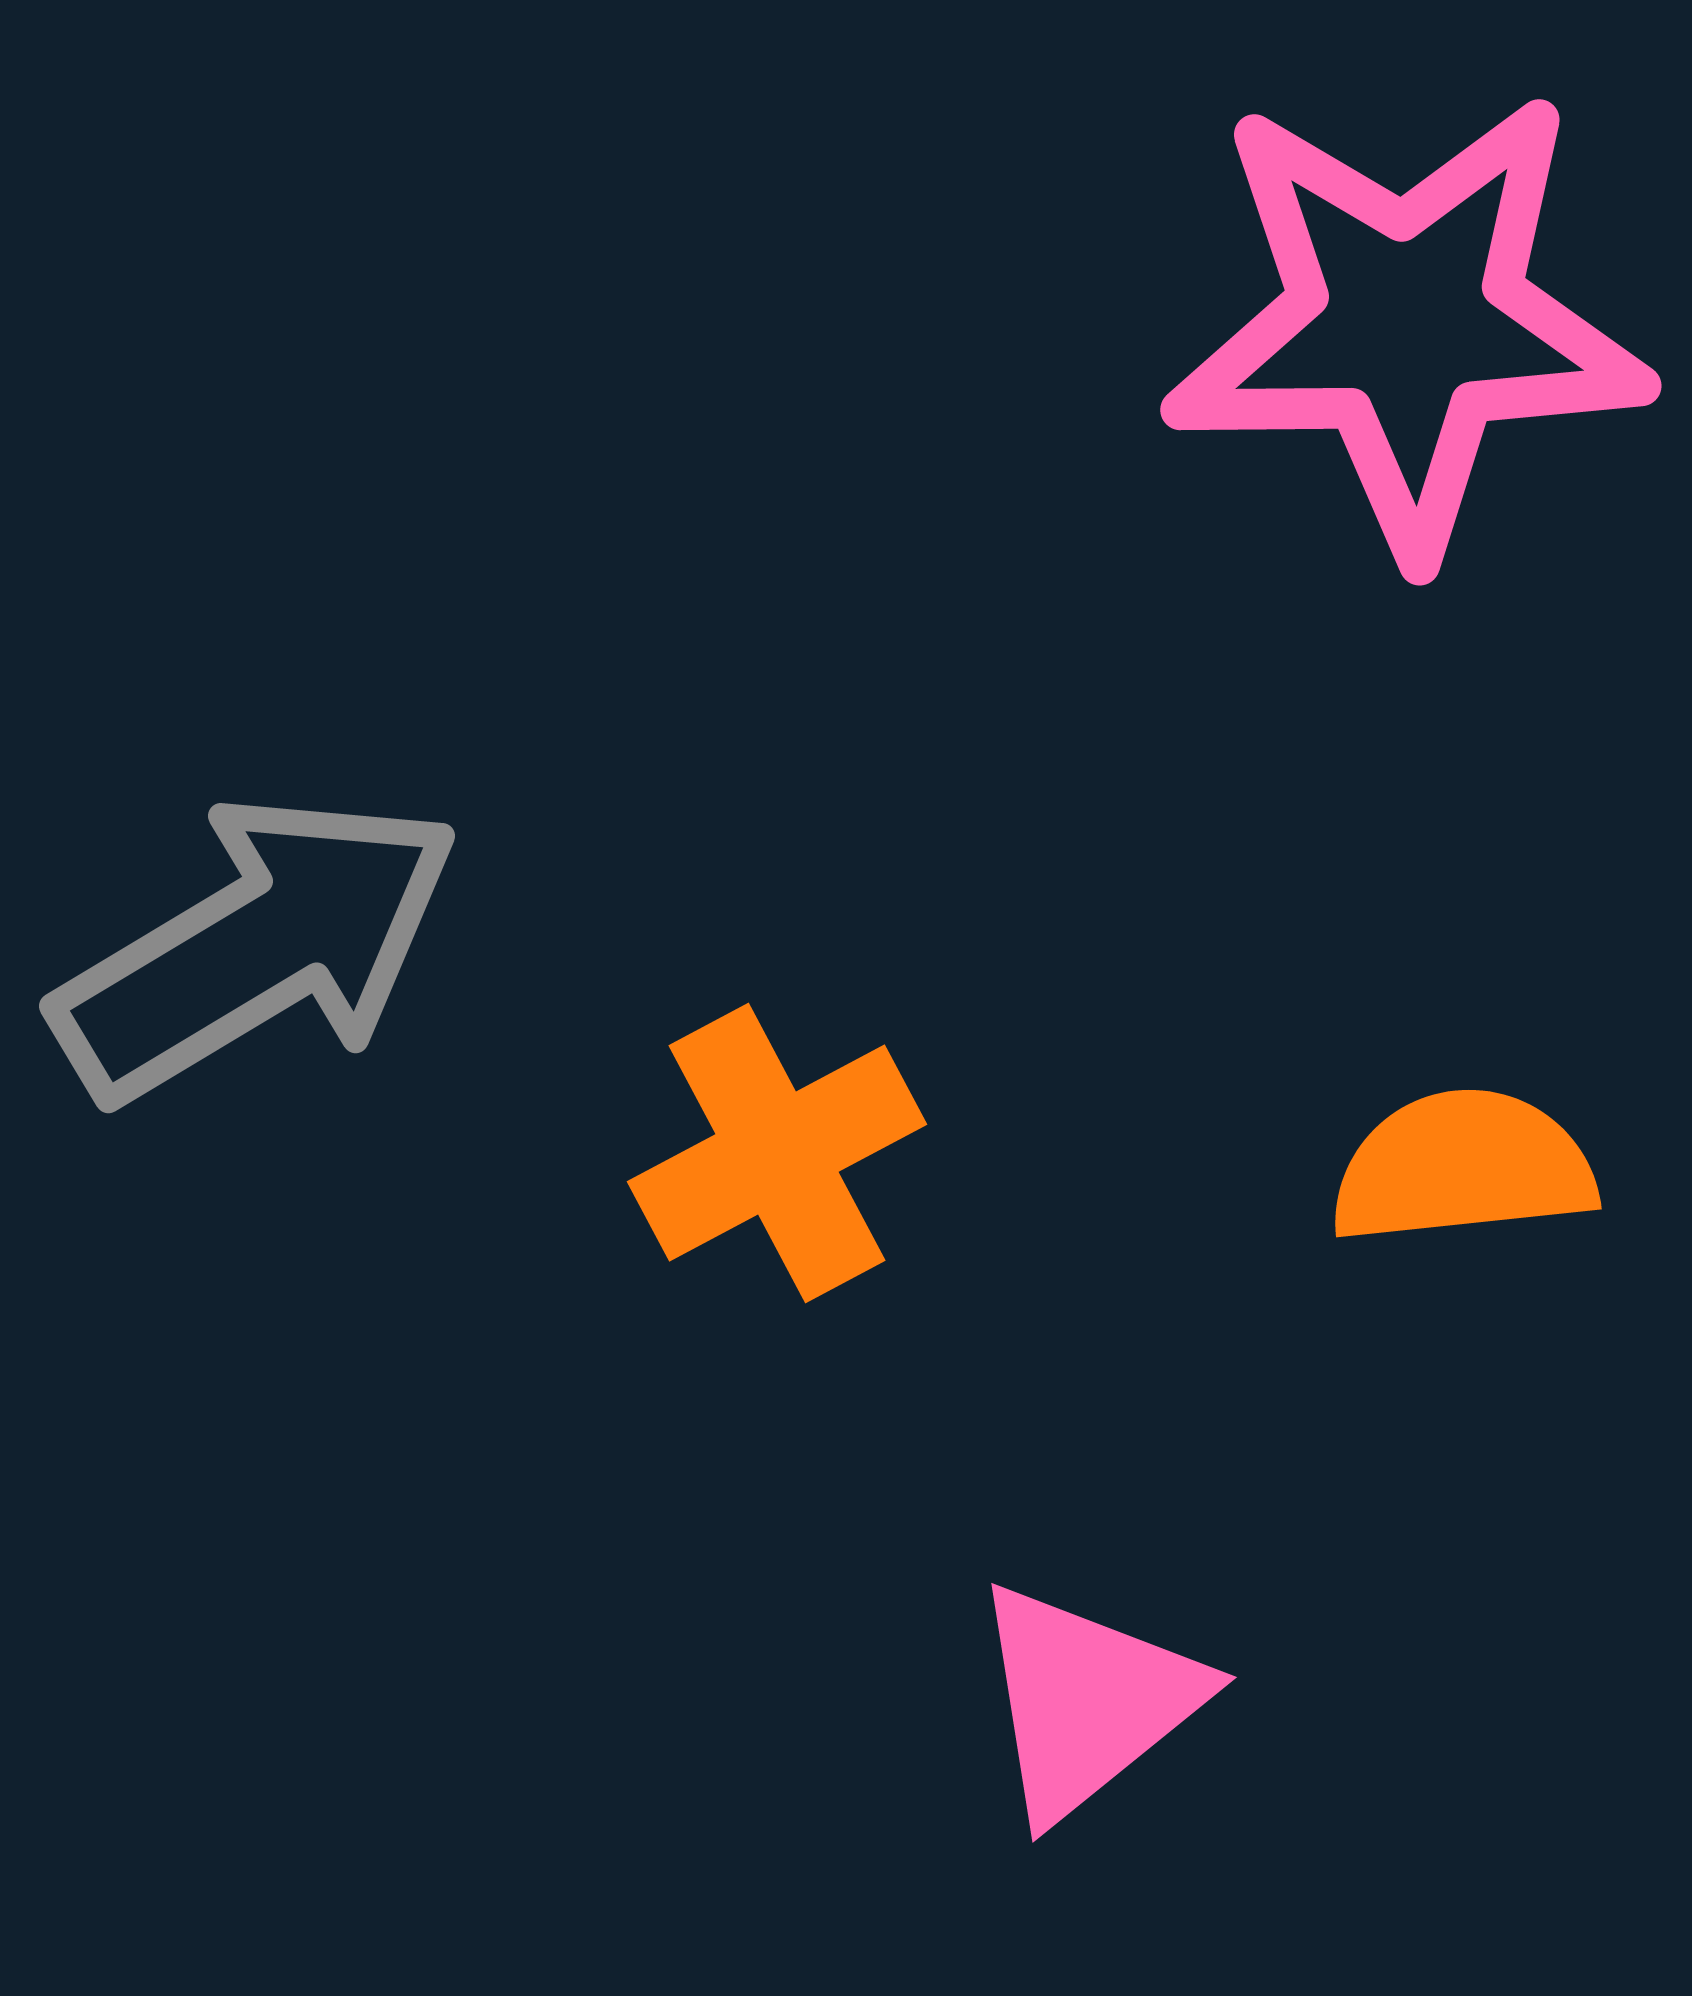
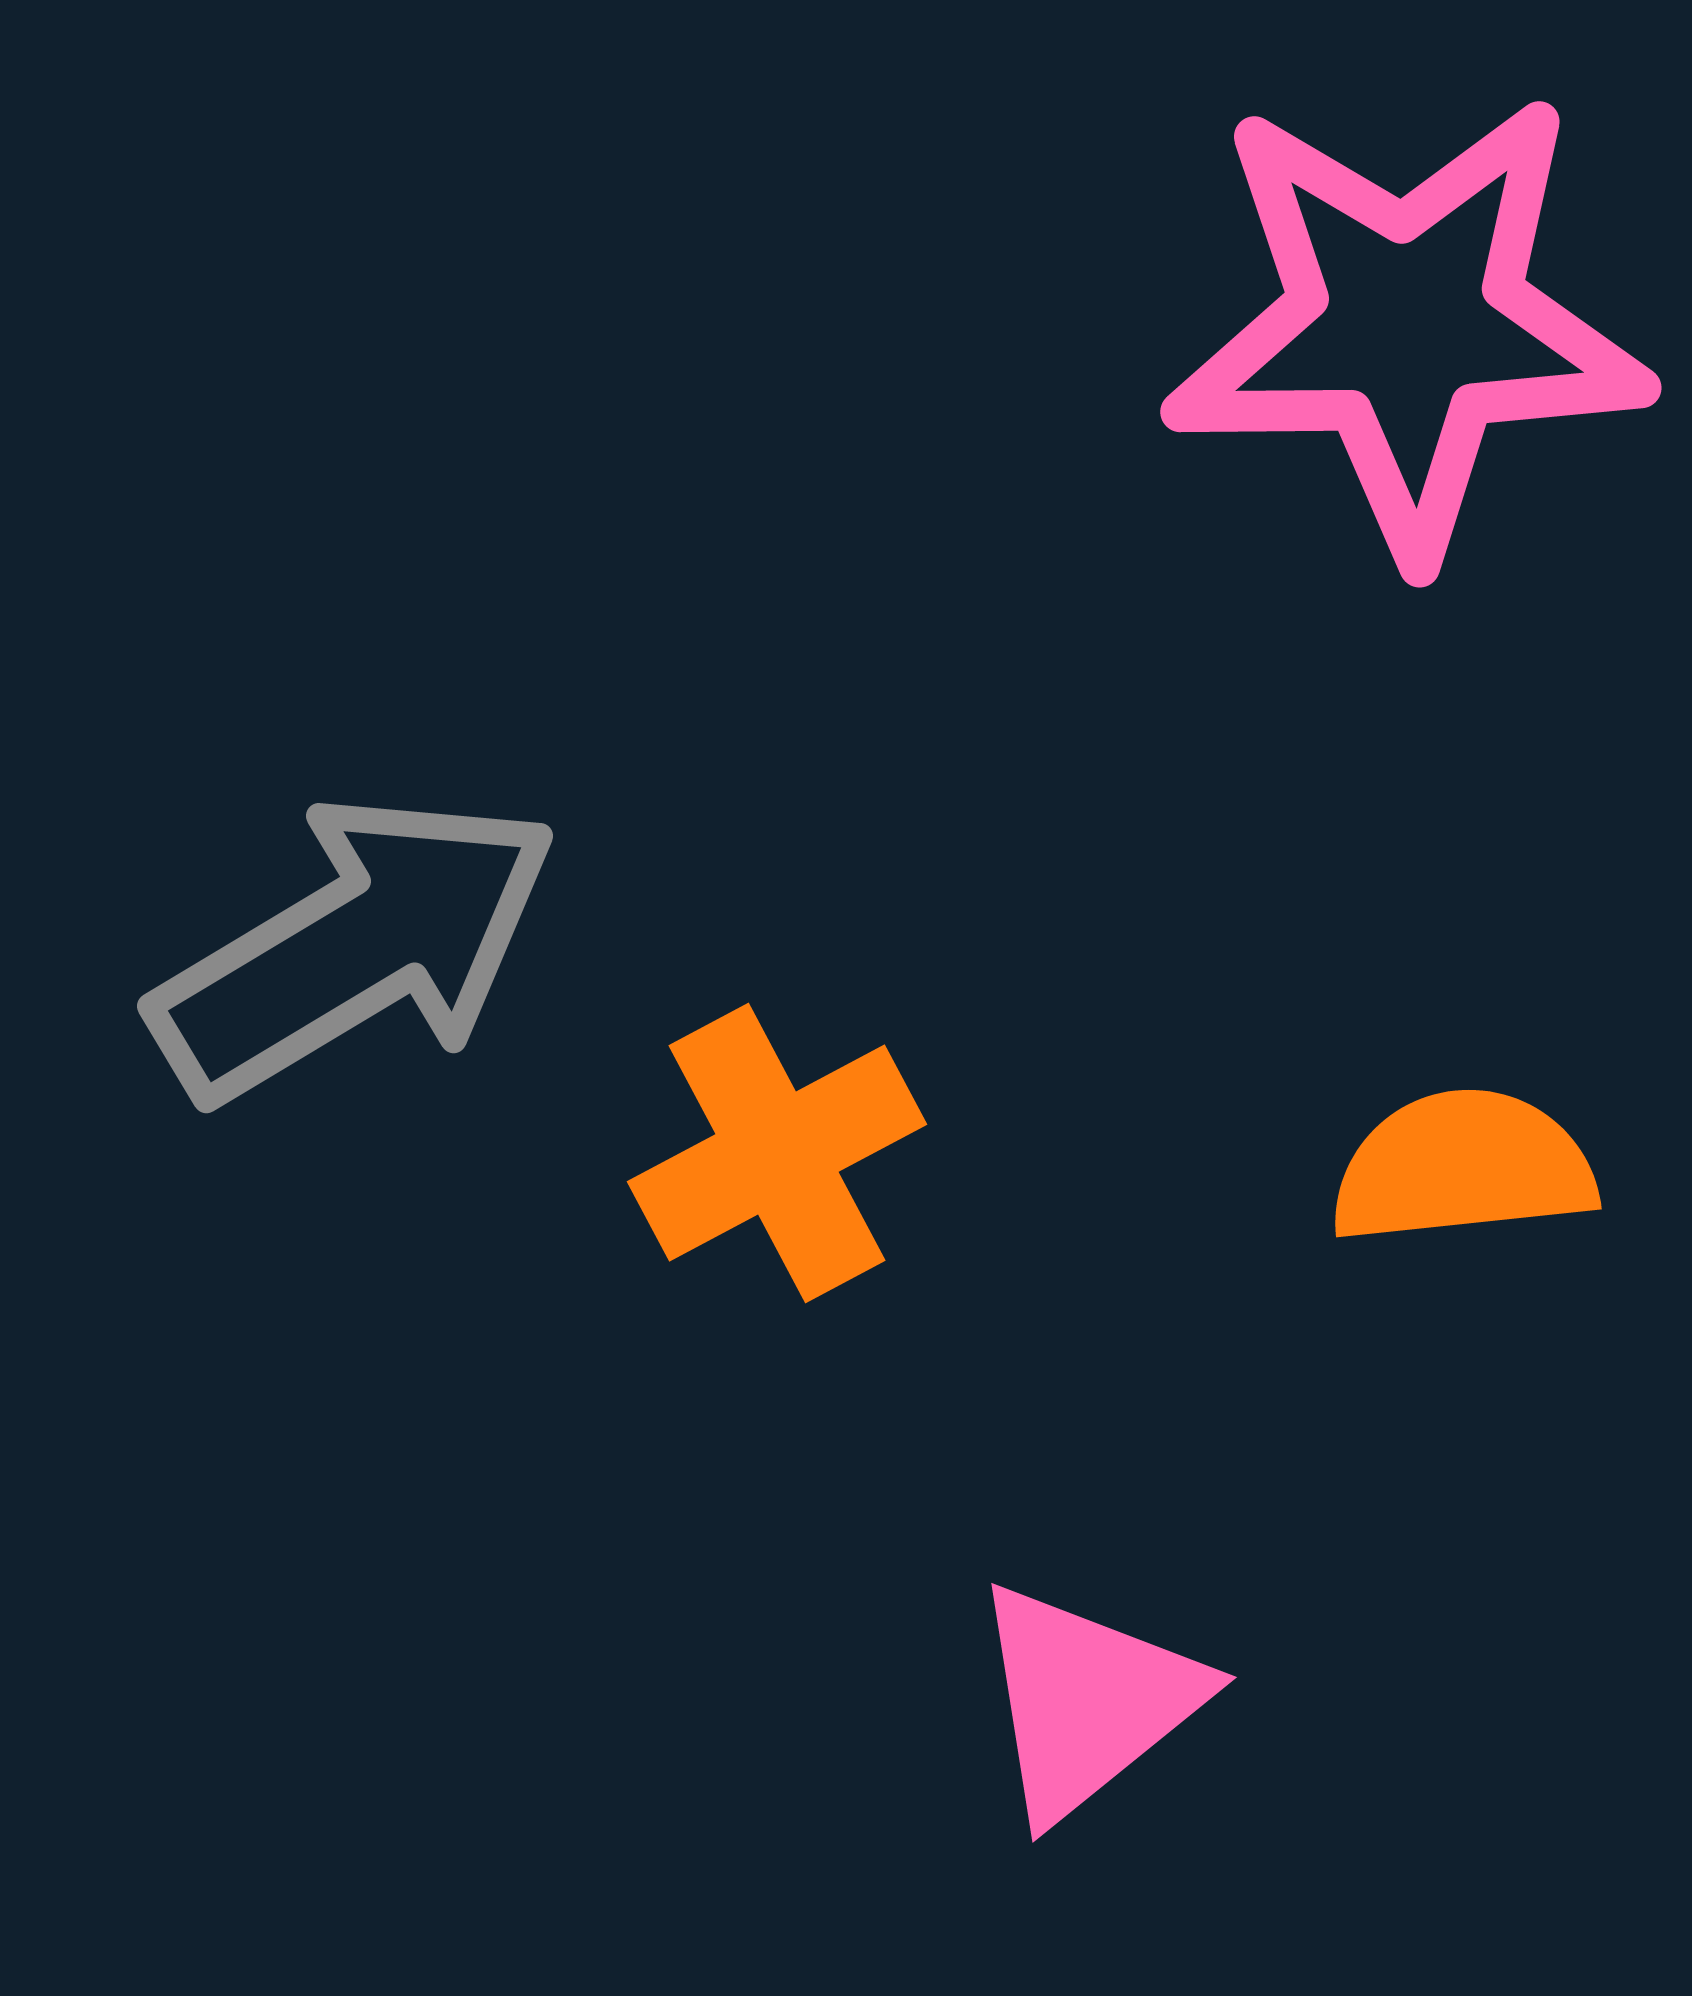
pink star: moved 2 px down
gray arrow: moved 98 px right
